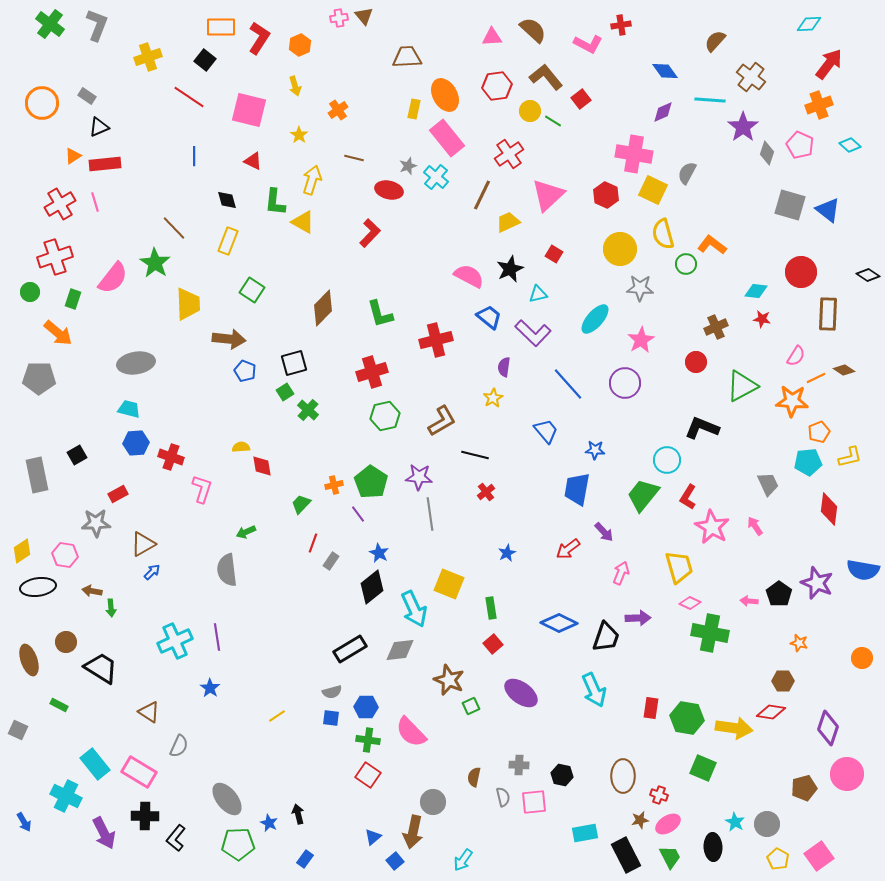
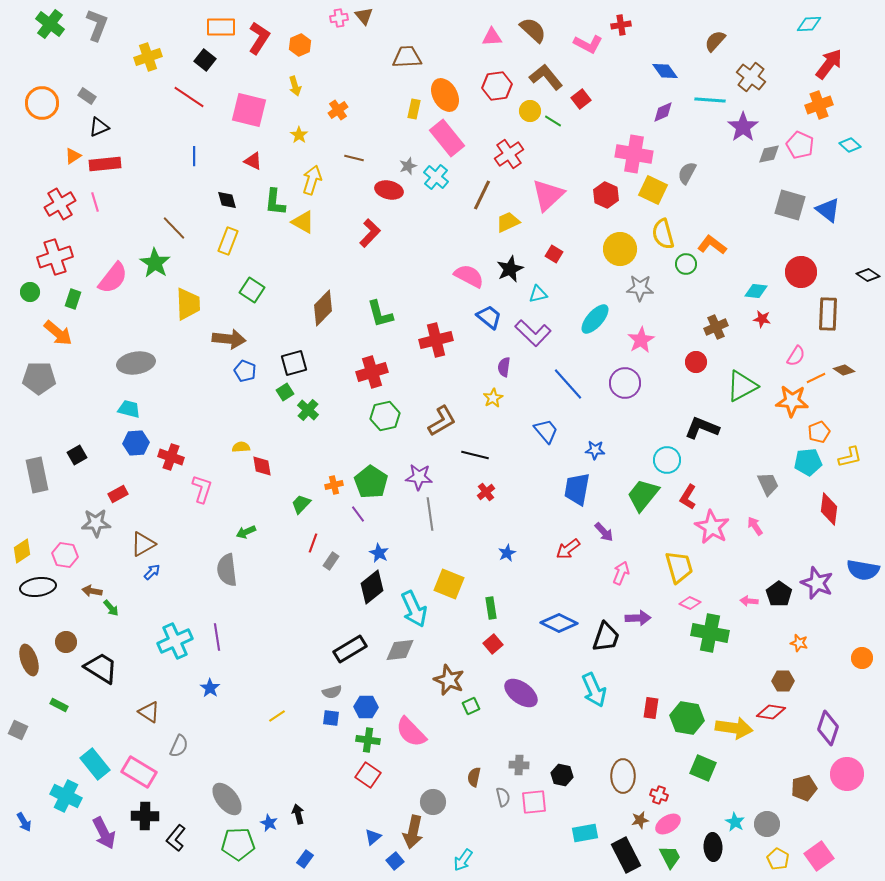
gray diamond at (767, 153): moved 2 px right, 1 px down; rotated 60 degrees clockwise
green arrow at (111, 608): rotated 36 degrees counterclockwise
